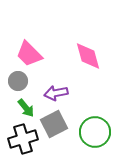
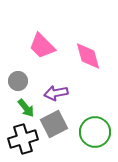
pink trapezoid: moved 13 px right, 8 px up
